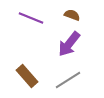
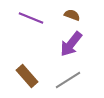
purple arrow: moved 2 px right
